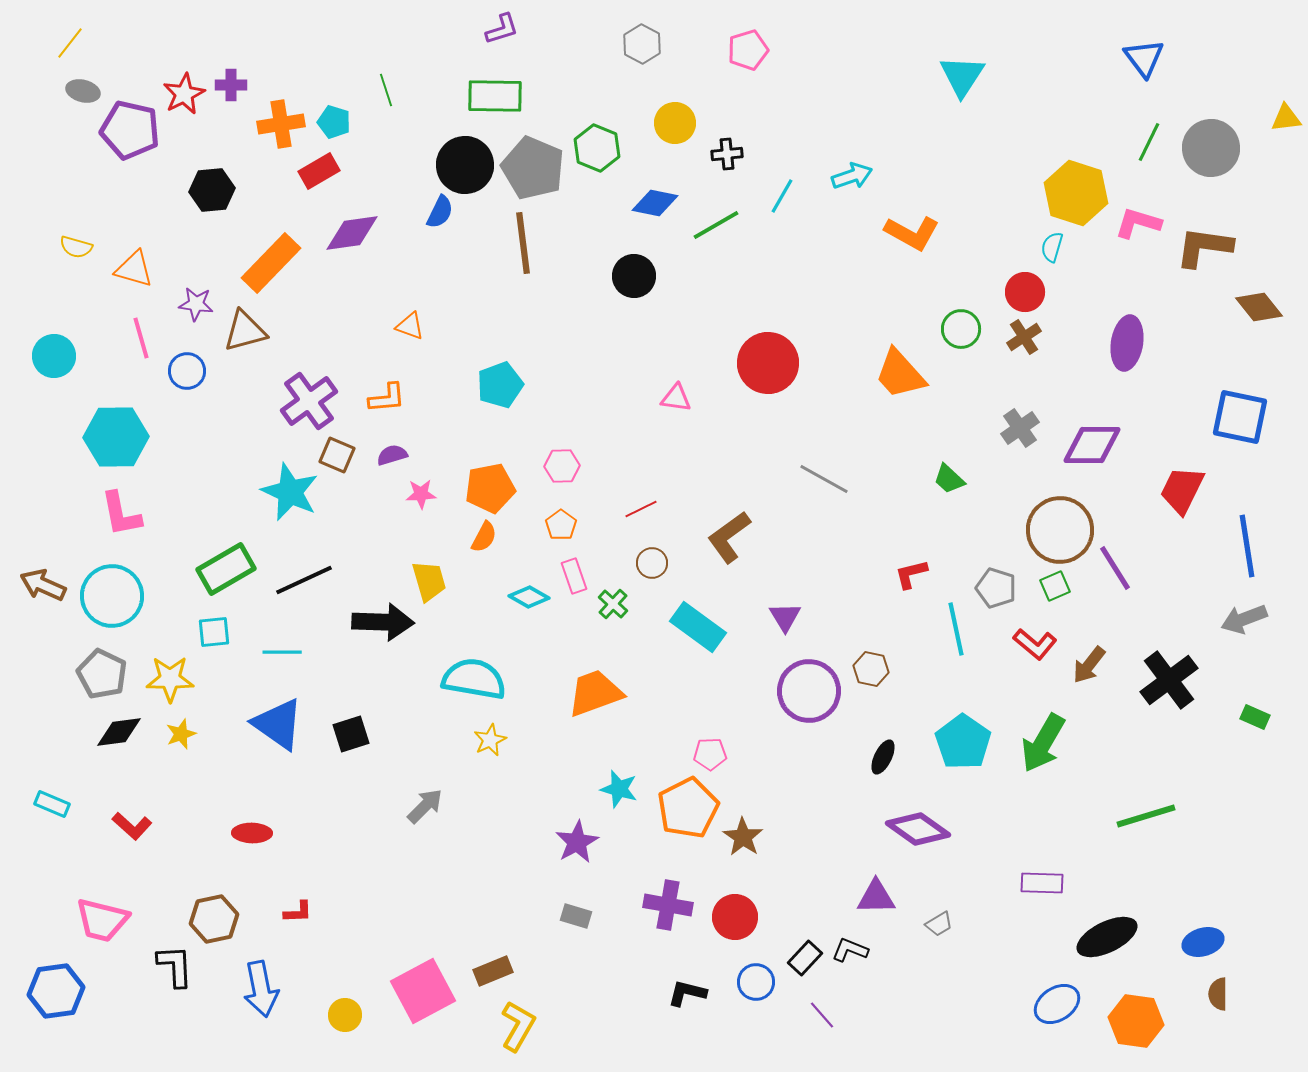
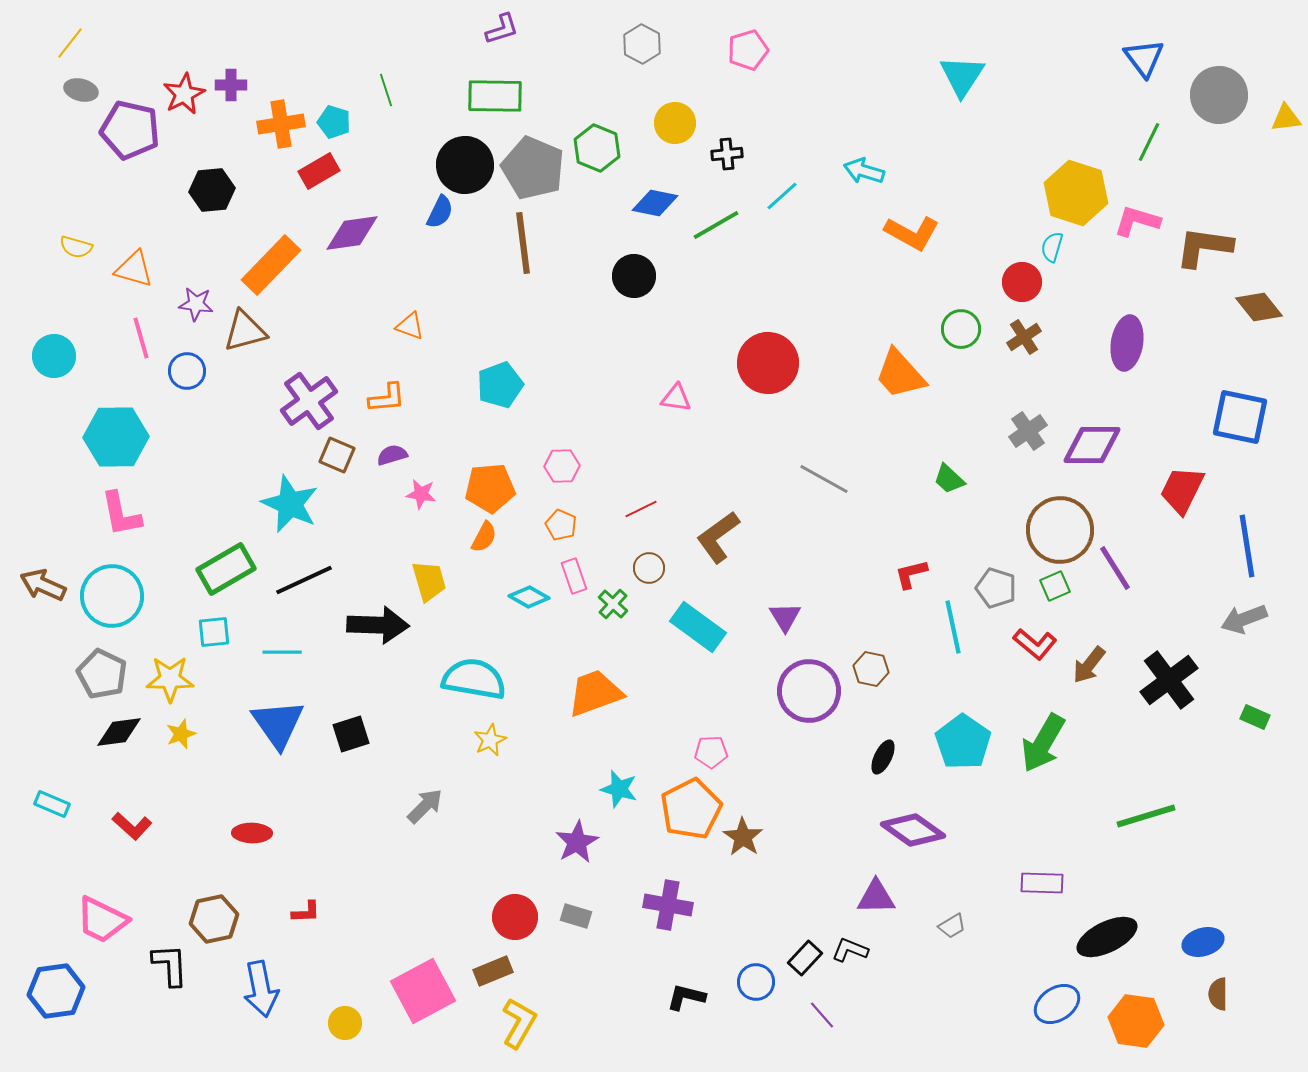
gray ellipse at (83, 91): moved 2 px left, 1 px up
gray circle at (1211, 148): moved 8 px right, 53 px up
cyan arrow at (852, 176): moved 12 px right, 5 px up; rotated 144 degrees counterclockwise
cyan line at (782, 196): rotated 18 degrees clockwise
pink L-shape at (1138, 223): moved 1 px left, 2 px up
orange rectangle at (271, 263): moved 2 px down
red circle at (1025, 292): moved 3 px left, 10 px up
gray cross at (1020, 428): moved 8 px right, 3 px down
orange pentagon at (490, 488): rotated 6 degrees clockwise
cyan star at (290, 492): moved 12 px down
pink star at (421, 494): rotated 12 degrees clockwise
orange pentagon at (561, 525): rotated 12 degrees counterclockwise
brown L-shape at (729, 537): moved 11 px left
brown circle at (652, 563): moved 3 px left, 5 px down
black arrow at (383, 622): moved 5 px left, 3 px down
cyan line at (956, 629): moved 3 px left, 2 px up
blue triangle at (278, 724): rotated 20 degrees clockwise
pink pentagon at (710, 754): moved 1 px right, 2 px up
orange pentagon at (688, 808): moved 3 px right, 1 px down
purple diamond at (918, 829): moved 5 px left, 1 px down
red L-shape at (298, 912): moved 8 px right
red circle at (735, 917): moved 220 px left
pink trapezoid at (102, 920): rotated 12 degrees clockwise
gray trapezoid at (939, 924): moved 13 px right, 2 px down
black L-shape at (175, 966): moved 5 px left, 1 px up
black L-shape at (687, 993): moved 1 px left, 4 px down
yellow circle at (345, 1015): moved 8 px down
yellow L-shape at (518, 1026): moved 1 px right, 3 px up
